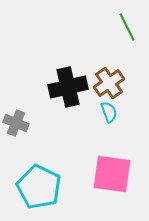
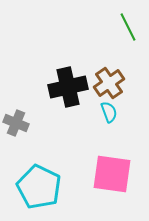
green line: moved 1 px right
